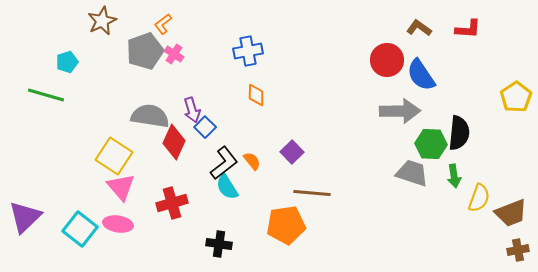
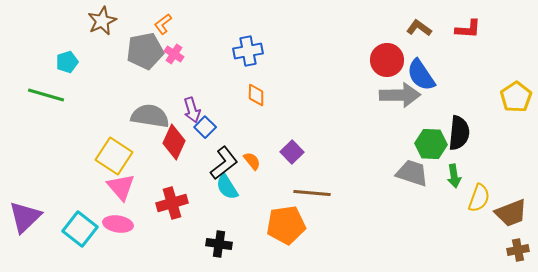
gray pentagon: rotated 9 degrees clockwise
gray arrow: moved 16 px up
